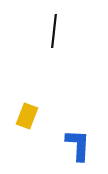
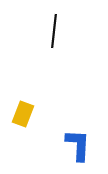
yellow rectangle: moved 4 px left, 2 px up
